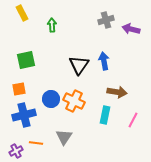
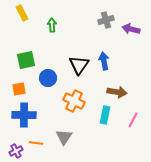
blue circle: moved 3 px left, 21 px up
blue cross: rotated 15 degrees clockwise
